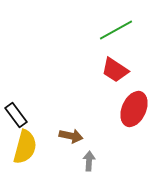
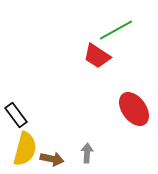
red trapezoid: moved 18 px left, 14 px up
red ellipse: rotated 60 degrees counterclockwise
brown arrow: moved 19 px left, 23 px down
yellow semicircle: moved 2 px down
gray arrow: moved 2 px left, 8 px up
